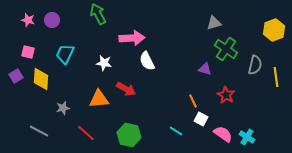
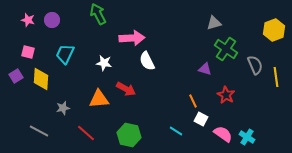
gray semicircle: rotated 36 degrees counterclockwise
